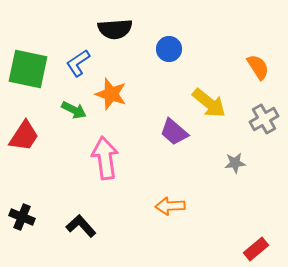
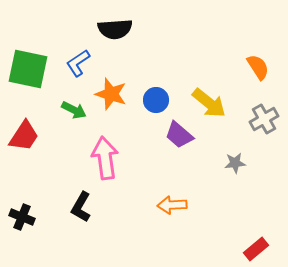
blue circle: moved 13 px left, 51 px down
purple trapezoid: moved 5 px right, 3 px down
orange arrow: moved 2 px right, 1 px up
black L-shape: moved 19 px up; rotated 108 degrees counterclockwise
